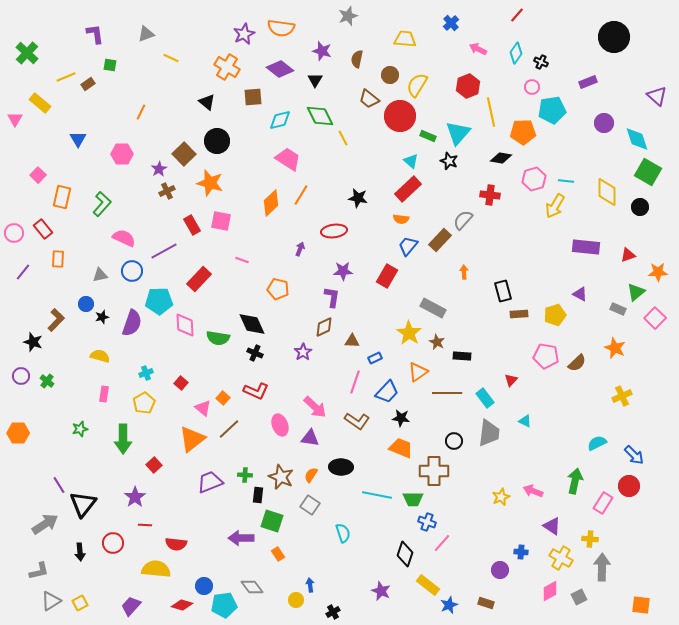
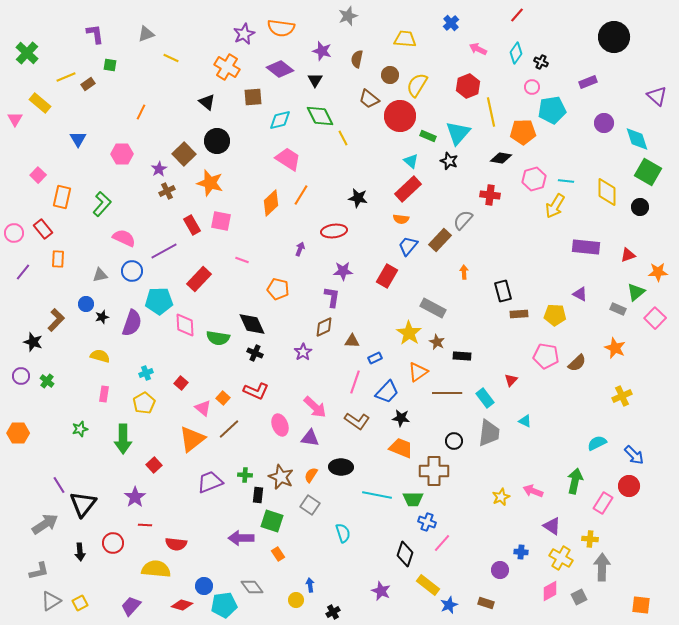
yellow pentagon at (555, 315): rotated 20 degrees clockwise
